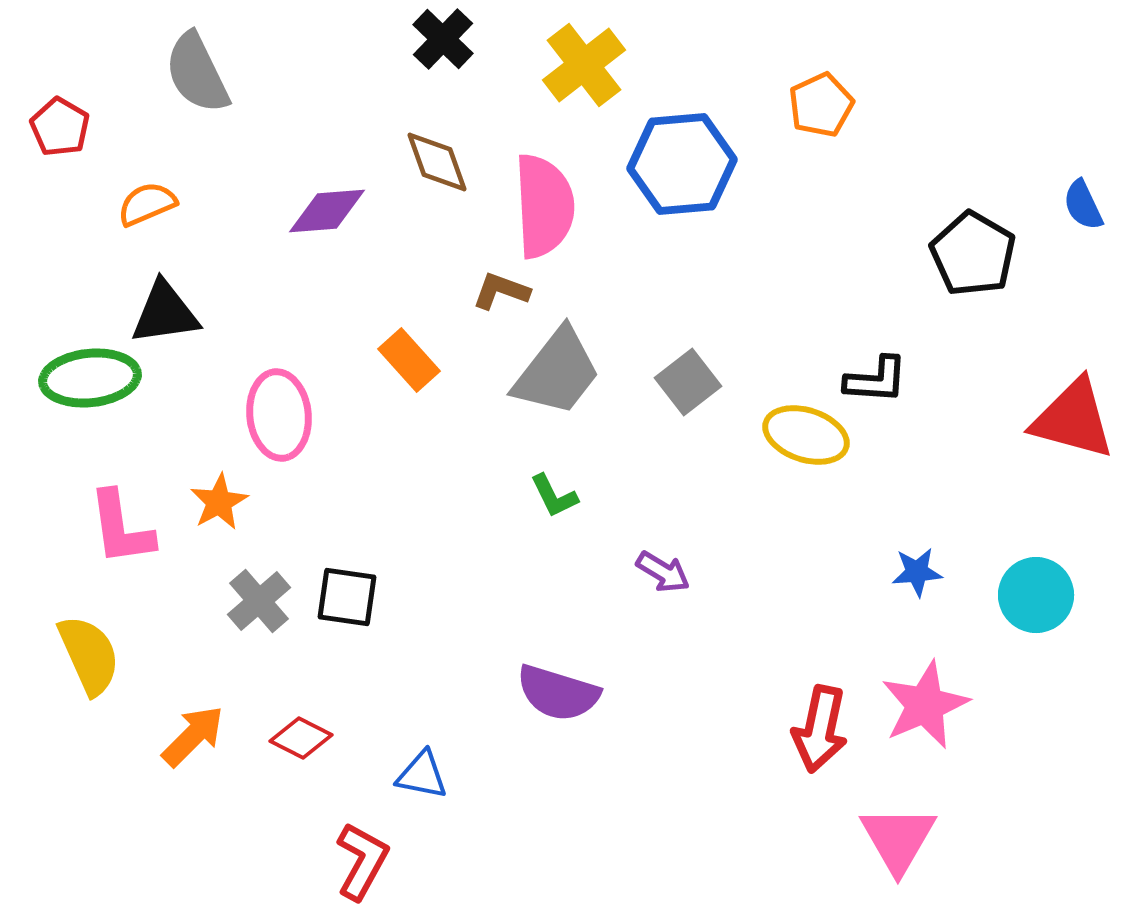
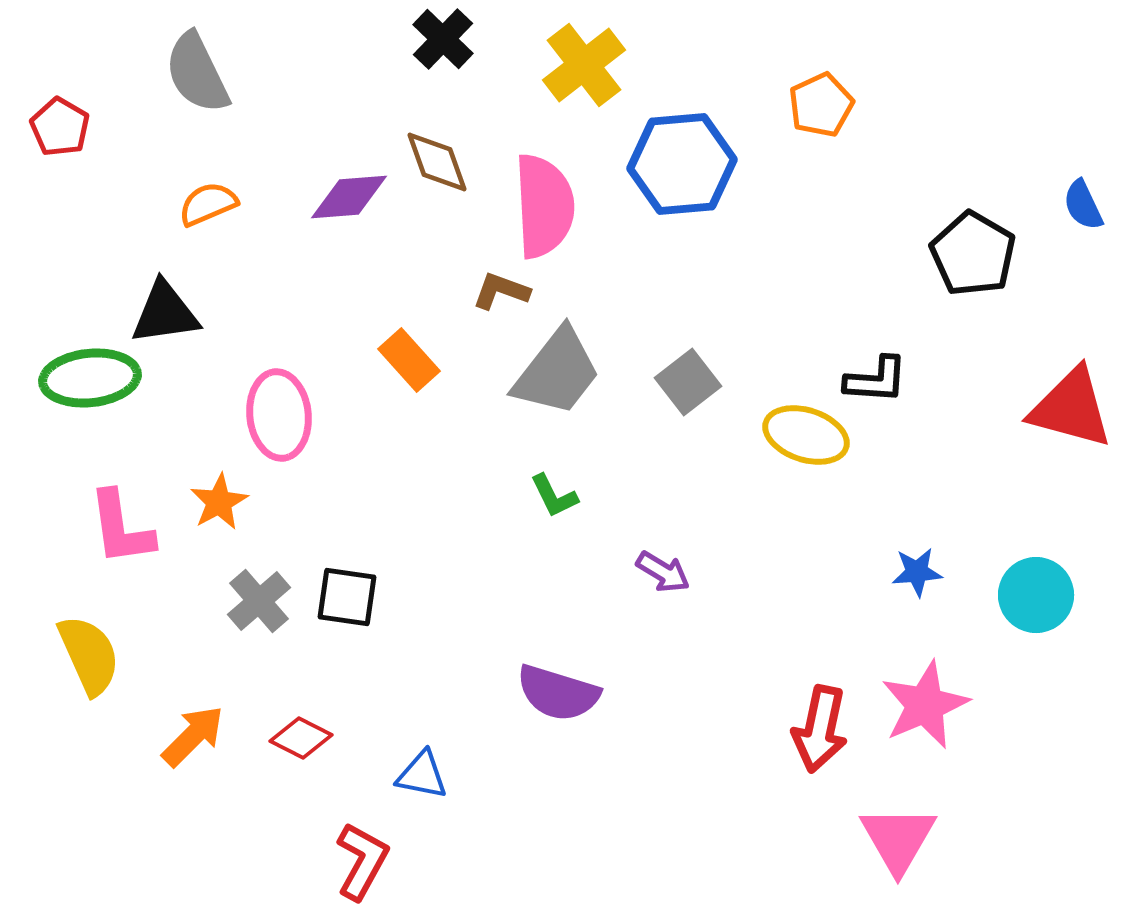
orange semicircle: moved 61 px right
purple diamond: moved 22 px right, 14 px up
red triangle: moved 2 px left, 11 px up
